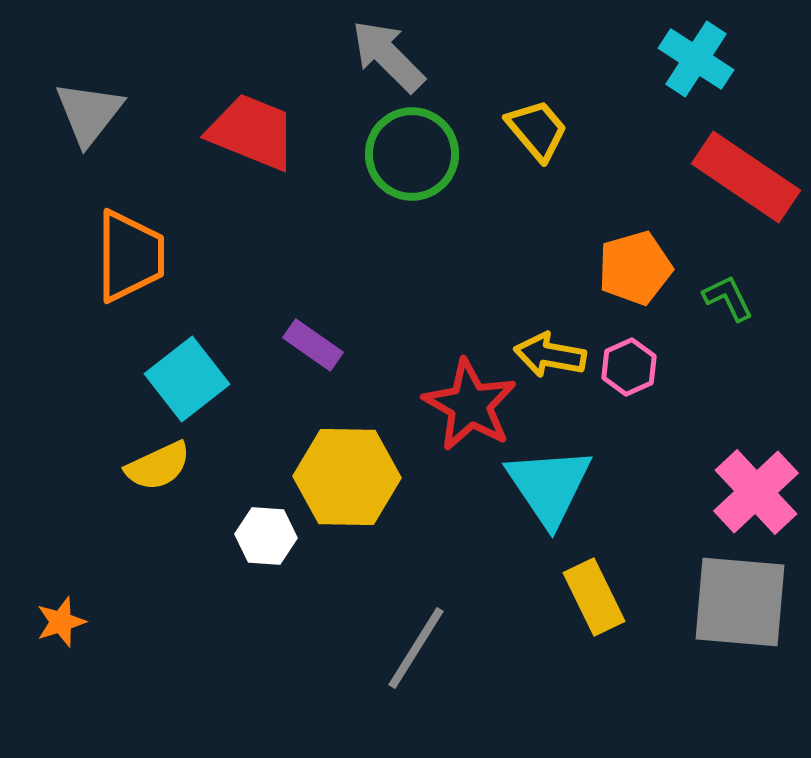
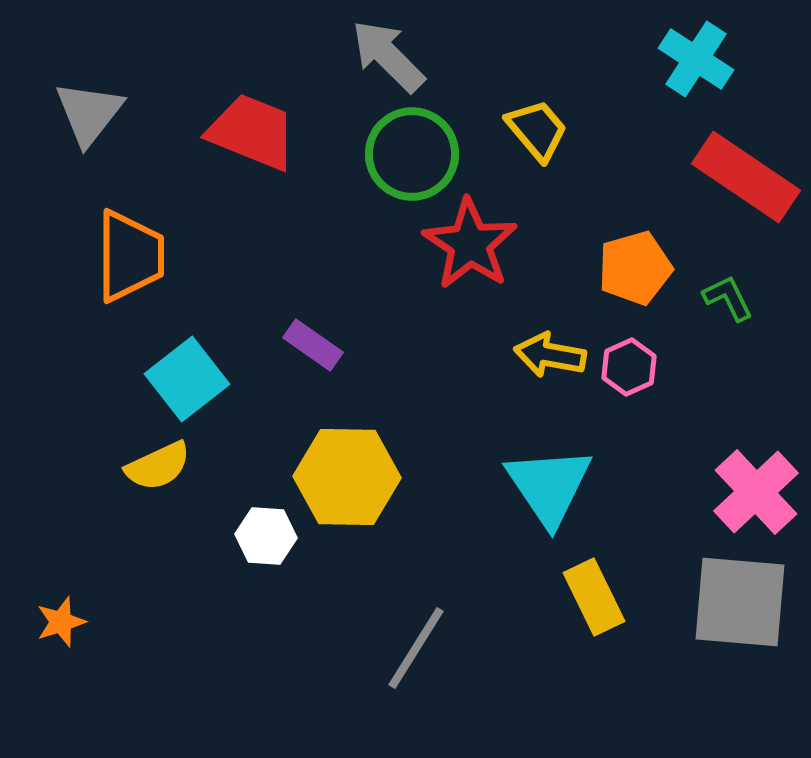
red star: moved 161 px up; rotated 4 degrees clockwise
